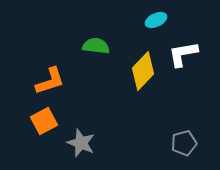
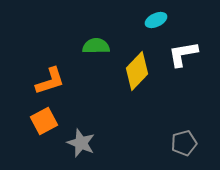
green semicircle: rotated 8 degrees counterclockwise
yellow diamond: moved 6 px left
